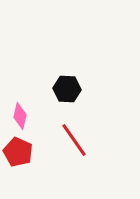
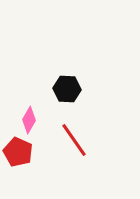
pink diamond: moved 9 px right, 4 px down; rotated 16 degrees clockwise
